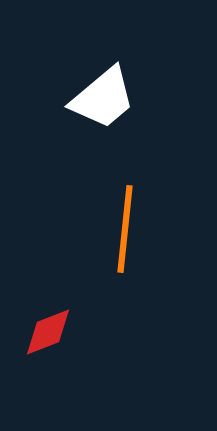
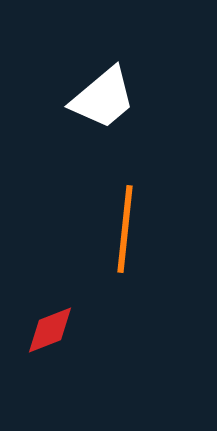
red diamond: moved 2 px right, 2 px up
